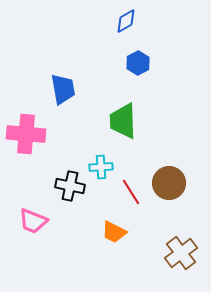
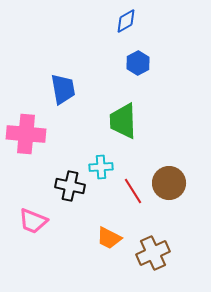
red line: moved 2 px right, 1 px up
orange trapezoid: moved 5 px left, 6 px down
brown cross: moved 28 px left; rotated 12 degrees clockwise
